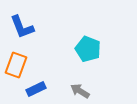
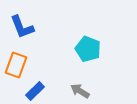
blue rectangle: moved 1 px left, 2 px down; rotated 18 degrees counterclockwise
